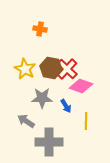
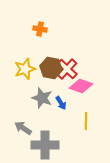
yellow star: rotated 25 degrees clockwise
gray star: rotated 20 degrees clockwise
blue arrow: moved 5 px left, 3 px up
gray arrow: moved 3 px left, 7 px down
gray cross: moved 4 px left, 3 px down
